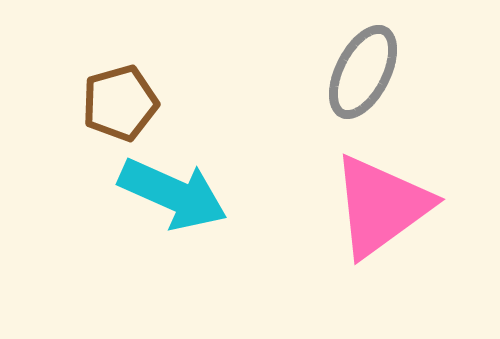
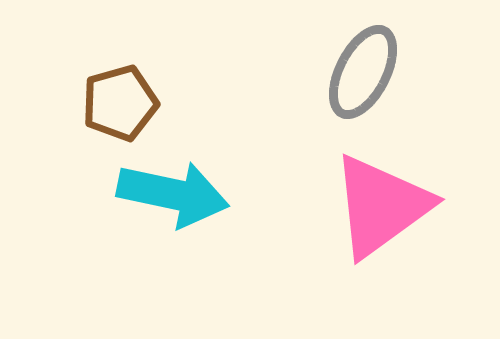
cyan arrow: rotated 12 degrees counterclockwise
